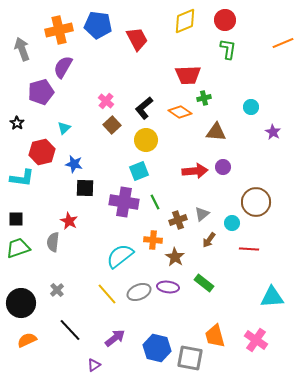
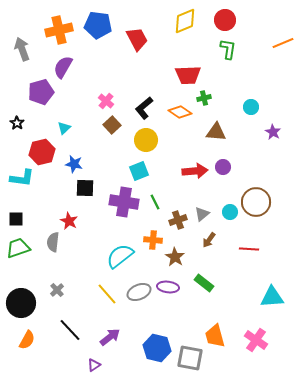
cyan circle at (232, 223): moved 2 px left, 11 px up
purple arrow at (115, 338): moved 5 px left, 1 px up
orange semicircle at (27, 340): rotated 144 degrees clockwise
